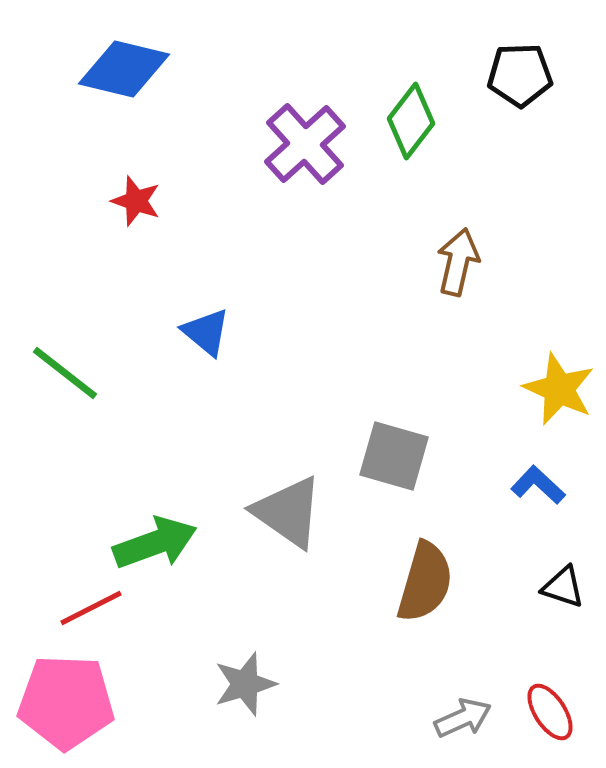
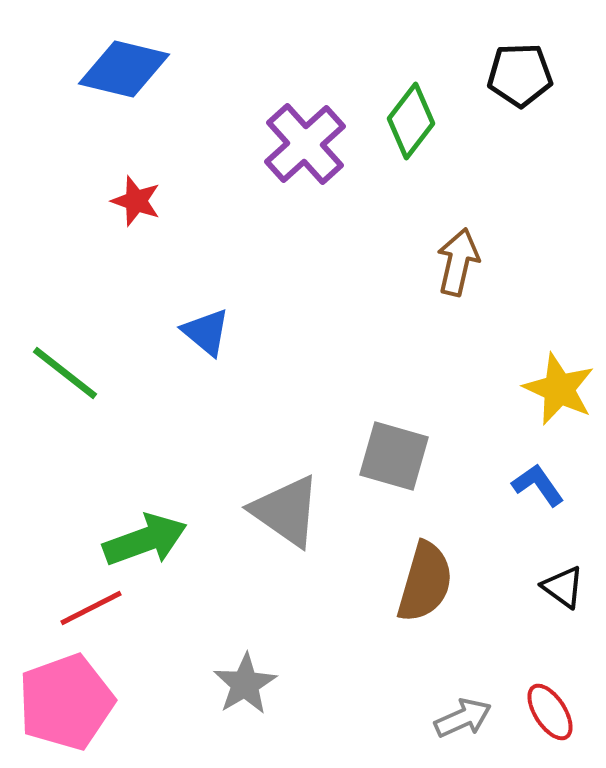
blue L-shape: rotated 12 degrees clockwise
gray triangle: moved 2 px left, 1 px up
green arrow: moved 10 px left, 3 px up
black triangle: rotated 18 degrees clockwise
gray star: rotated 14 degrees counterclockwise
pink pentagon: rotated 22 degrees counterclockwise
